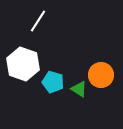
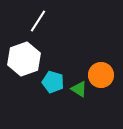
white hexagon: moved 1 px right, 5 px up; rotated 20 degrees clockwise
